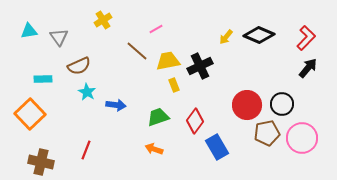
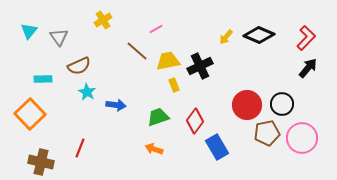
cyan triangle: rotated 42 degrees counterclockwise
red line: moved 6 px left, 2 px up
